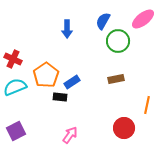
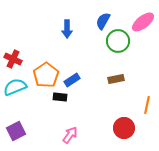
pink ellipse: moved 3 px down
blue rectangle: moved 2 px up
